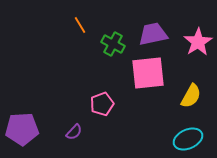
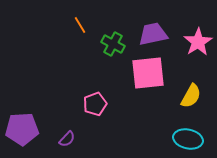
pink pentagon: moved 7 px left
purple semicircle: moved 7 px left, 7 px down
cyan ellipse: rotated 36 degrees clockwise
